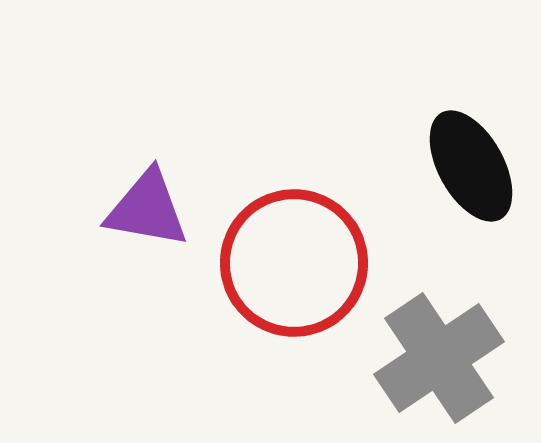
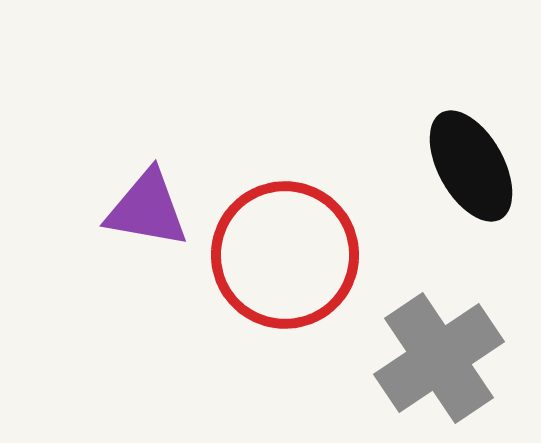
red circle: moved 9 px left, 8 px up
